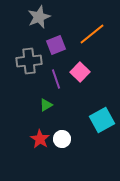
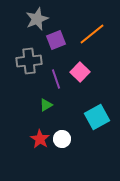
gray star: moved 2 px left, 2 px down
purple square: moved 5 px up
cyan square: moved 5 px left, 3 px up
